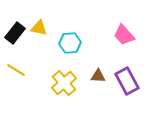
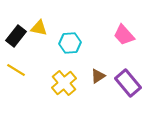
black rectangle: moved 1 px right, 3 px down
brown triangle: rotated 35 degrees counterclockwise
purple rectangle: moved 1 px right, 2 px down; rotated 12 degrees counterclockwise
